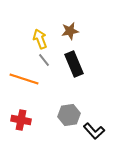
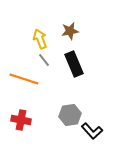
gray hexagon: moved 1 px right
black L-shape: moved 2 px left
